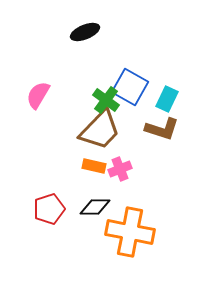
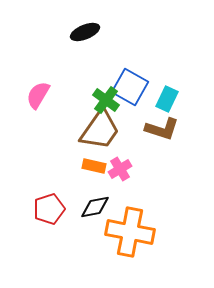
brown trapezoid: rotated 9 degrees counterclockwise
pink cross: rotated 10 degrees counterclockwise
black diamond: rotated 12 degrees counterclockwise
